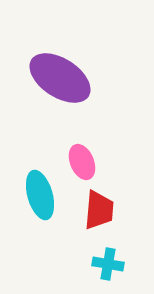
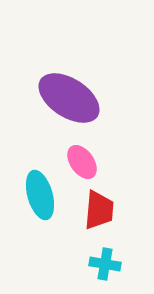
purple ellipse: moved 9 px right, 20 px down
pink ellipse: rotated 12 degrees counterclockwise
cyan cross: moved 3 px left
